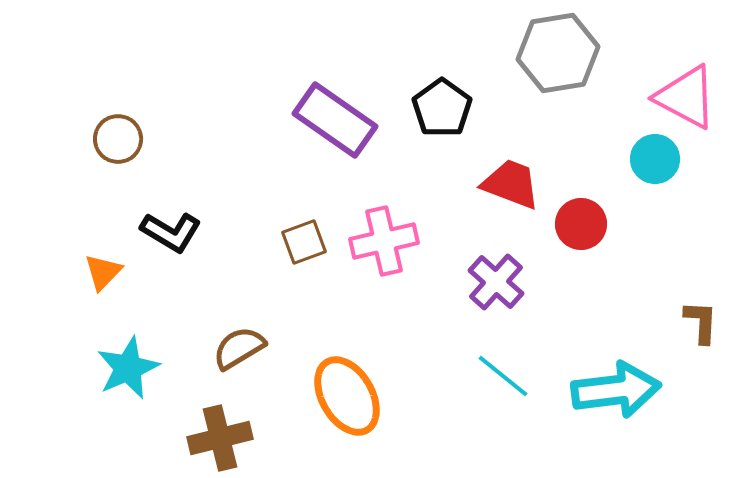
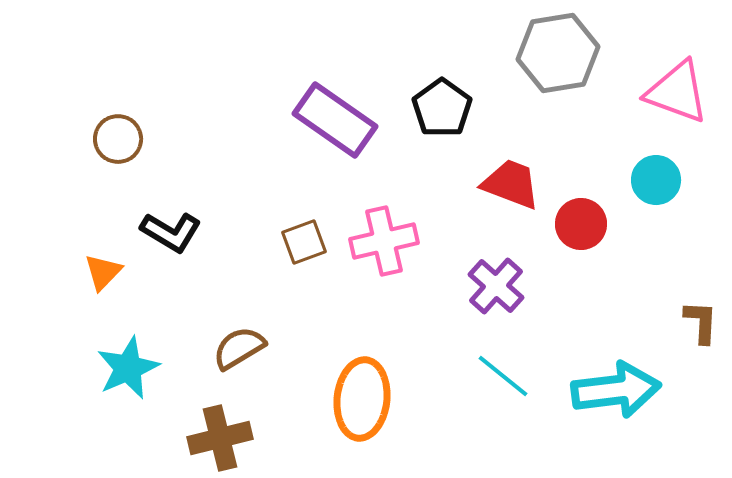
pink triangle: moved 9 px left, 5 px up; rotated 8 degrees counterclockwise
cyan circle: moved 1 px right, 21 px down
purple cross: moved 4 px down
orange ellipse: moved 15 px right, 3 px down; rotated 36 degrees clockwise
